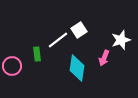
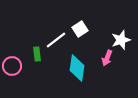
white square: moved 1 px right, 1 px up
white line: moved 2 px left
pink arrow: moved 3 px right
